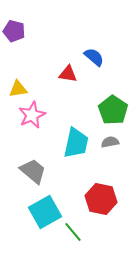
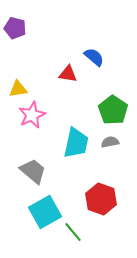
purple pentagon: moved 1 px right, 3 px up
red hexagon: rotated 8 degrees clockwise
